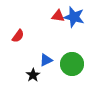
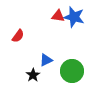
green circle: moved 7 px down
